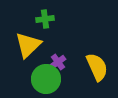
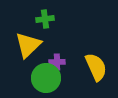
purple cross: moved 1 px left; rotated 35 degrees clockwise
yellow semicircle: moved 1 px left
green circle: moved 1 px up
